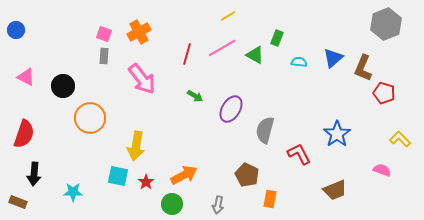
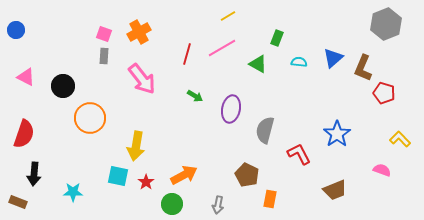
green triangle: moved 3 px right, 9 px down
purple ellipse: rotated 20 degrees counterclockwise
